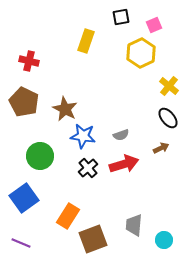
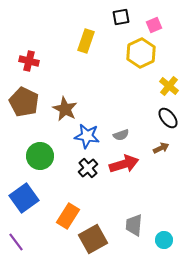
blue star: moved 4 px right
brown square: rotated 8 degrees counterclockwise
purple line: moved 5 px left, 1 px up; rotated 30 degrees clockwise
